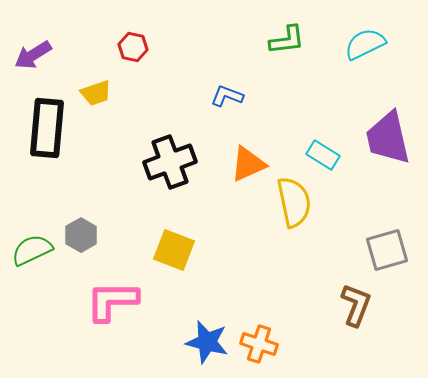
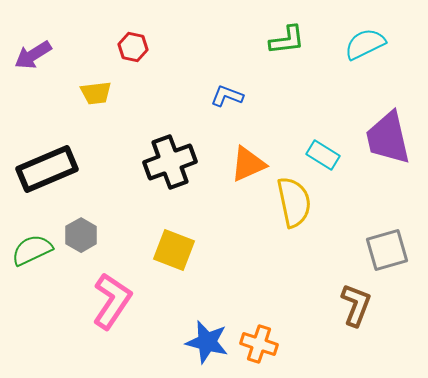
yellow trapezoid: rotated 12 degrees clockwise
black rectangle: moved 41 px down; rotated 62 degrees clockwise
pink L-shape: rotated 124 degrees clockwise
